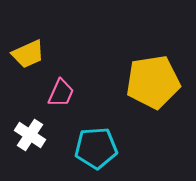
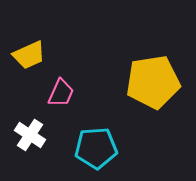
yellow trapezoid: moved 1 px right, 1 px down
